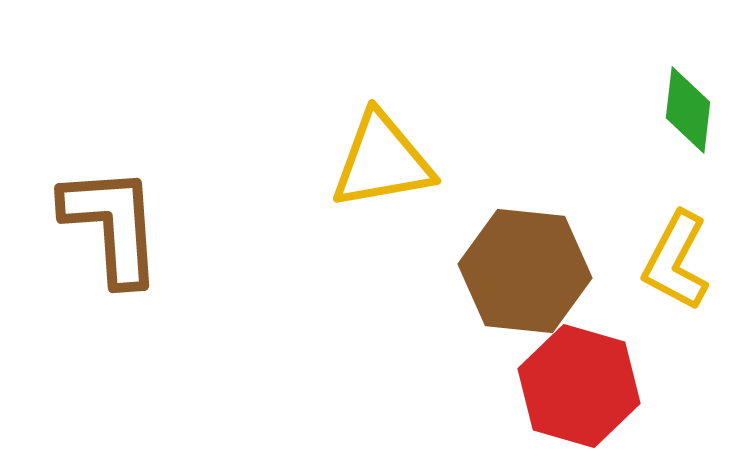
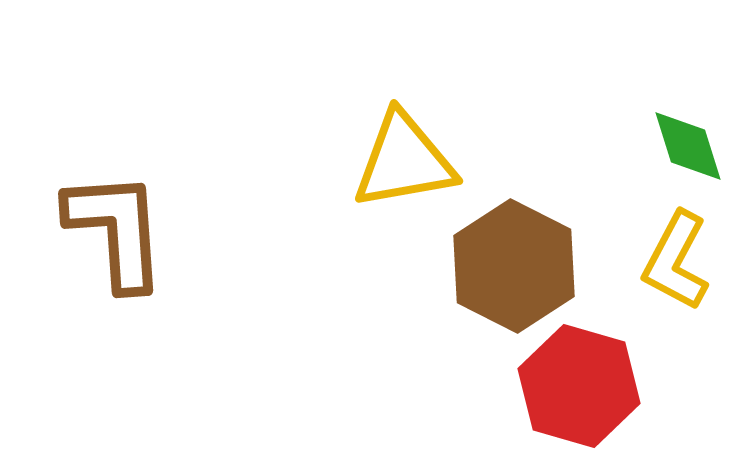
green diamond: moved 36 px down; rotated 24 degrees counterclockwise
yellow triangle: moved 22 px right
brown L-shape: moved 4 px right, 5 px down
brown hexagon: moved 11 px left, 5 px up; rotated 21 degrees clockwise
